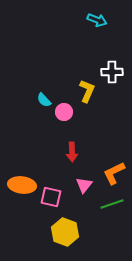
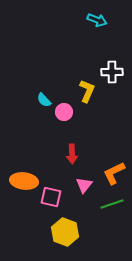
red arrow: moved 2 px down
orange ellipse: moved 2 px right, 4 px up
